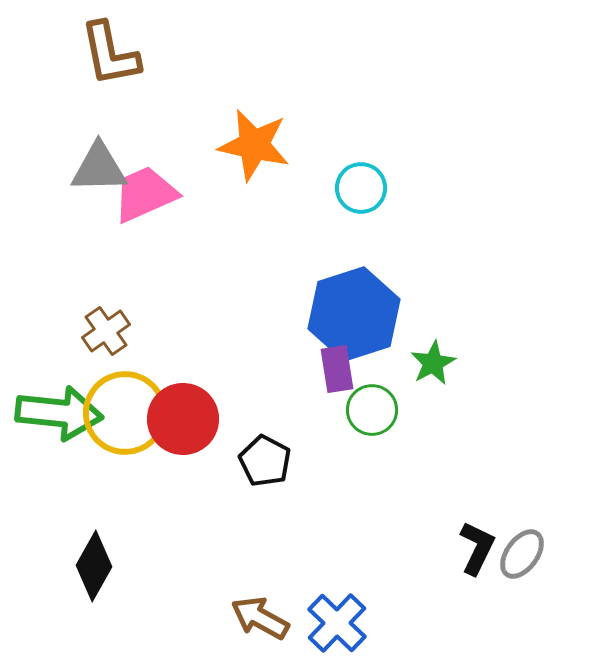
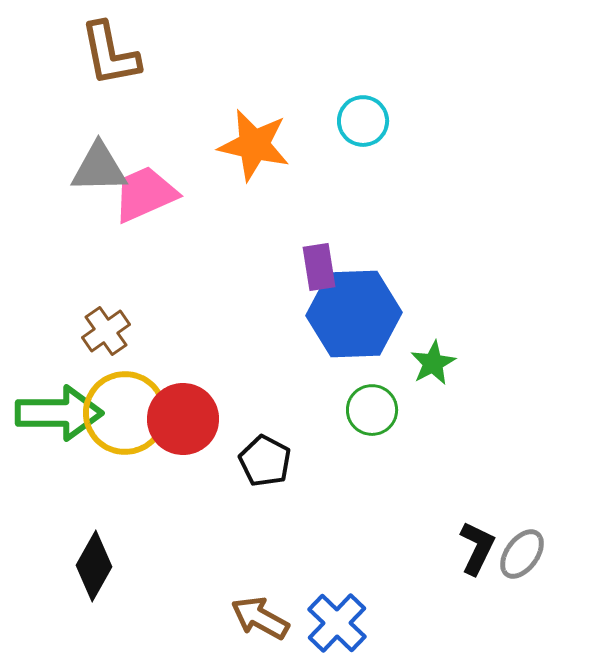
cyan circle: moved 2 px right, 67 px up
blue hexagon: rotated 16 degrees clockwise
purple rectangle: moved 18 px left, 102 px up
green arrow: rotated 6 degrees counterclockwise
